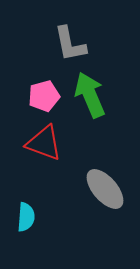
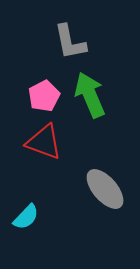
gray L-shape: moved 2 px up
pink pentagon: rotated 12 degrees counterclockwise
red triangle: moved 1 px up
cyan semicircle: rotated 40 degrees clockwise
